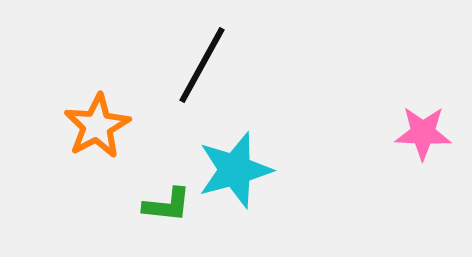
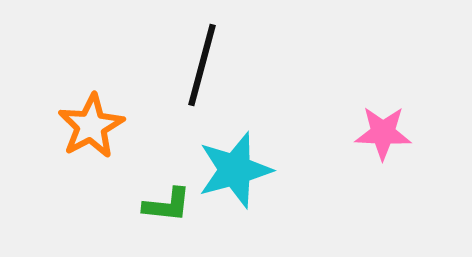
black line: rotated 14 degrees counterclockwise
orange star: moved 6 px left
pink star: moved 40 px left
